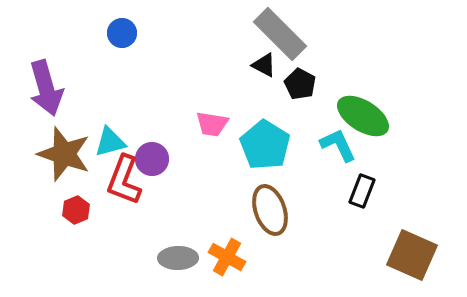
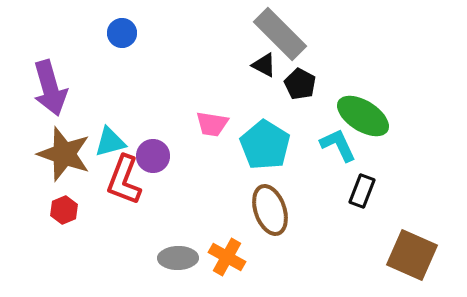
purple arrow: moved 4 px right
purple circle: moved 1 px right, 3 px up
red hexagon: moved 12 px left
